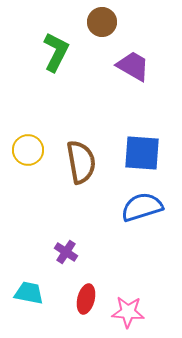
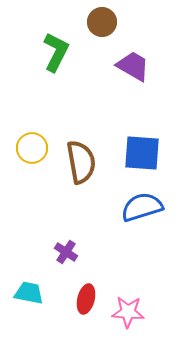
yellow circle: moved 4 px right, 2 px up
